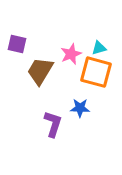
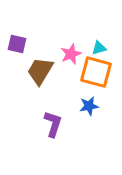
blue star: moved 9 px right, 2 px up; rotated 12 degrees counterclockwise
